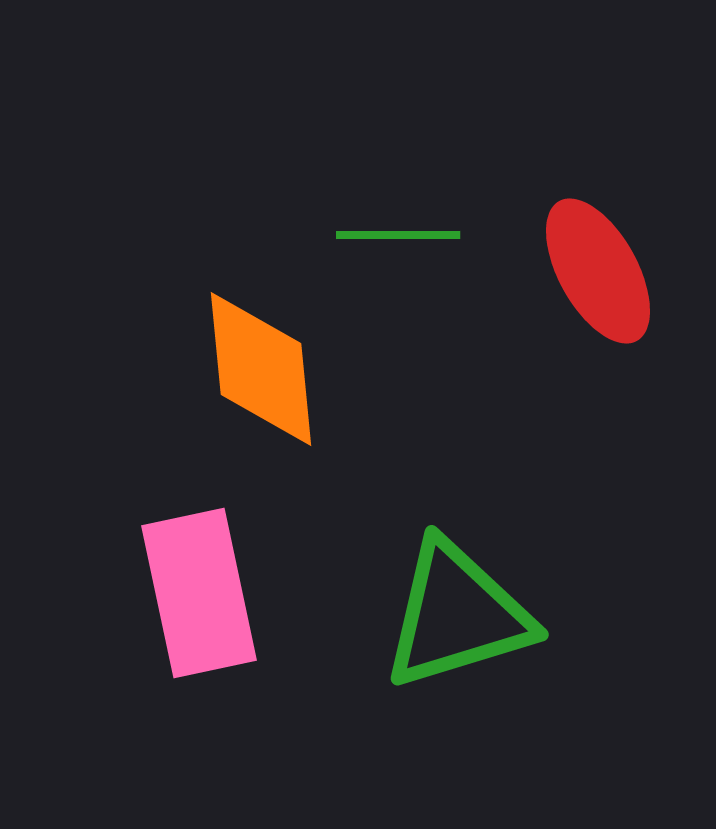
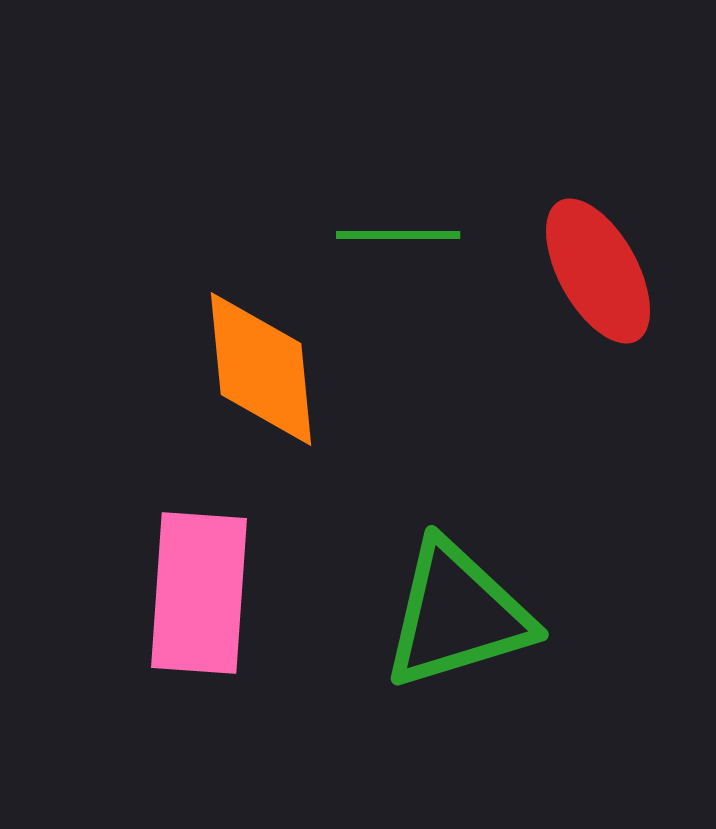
pink rectangle: rotated 16 degrees clockwise
